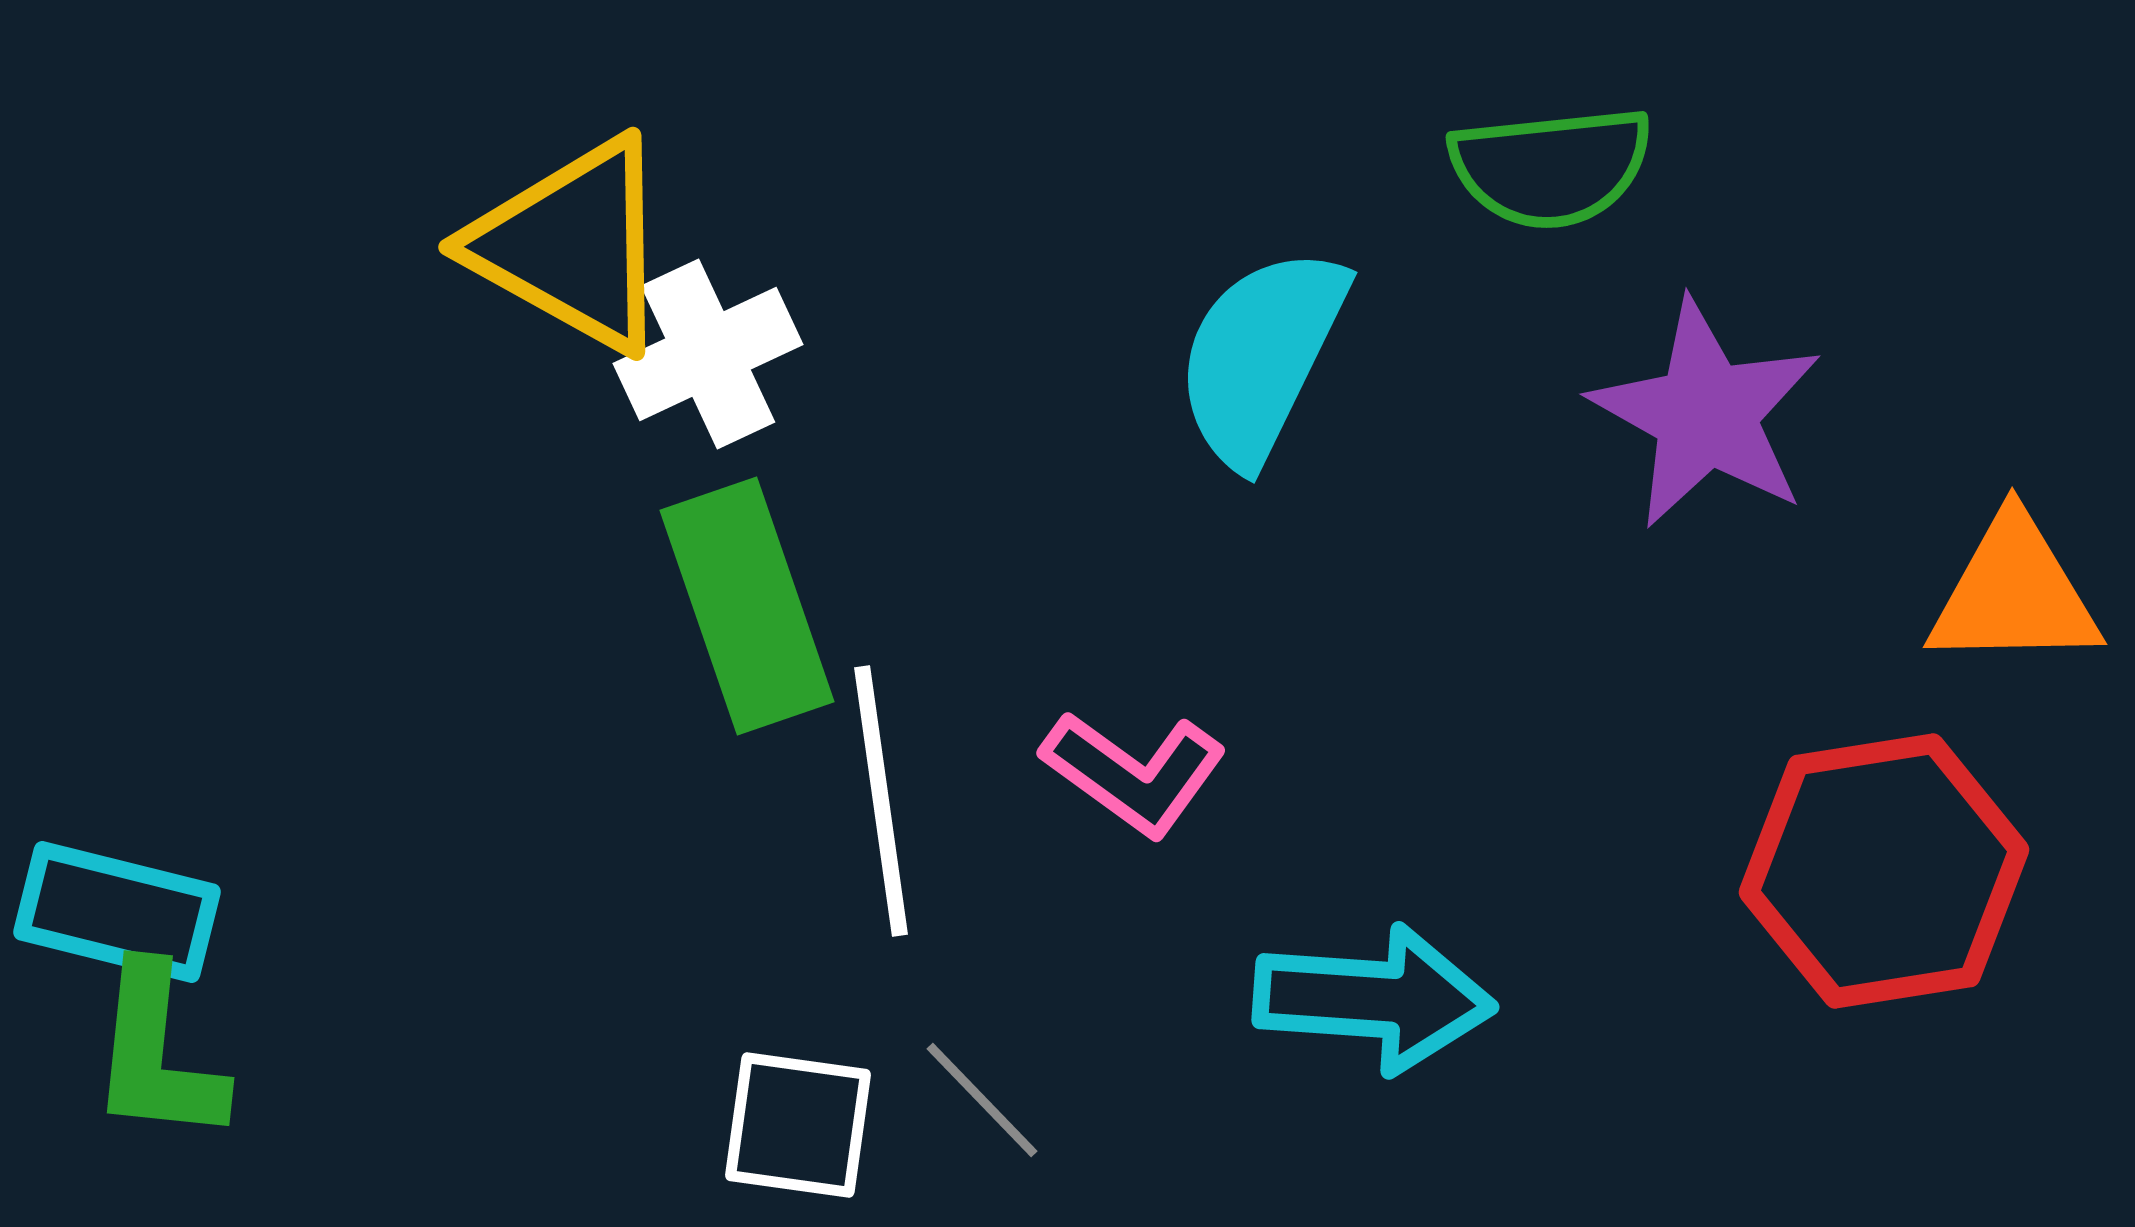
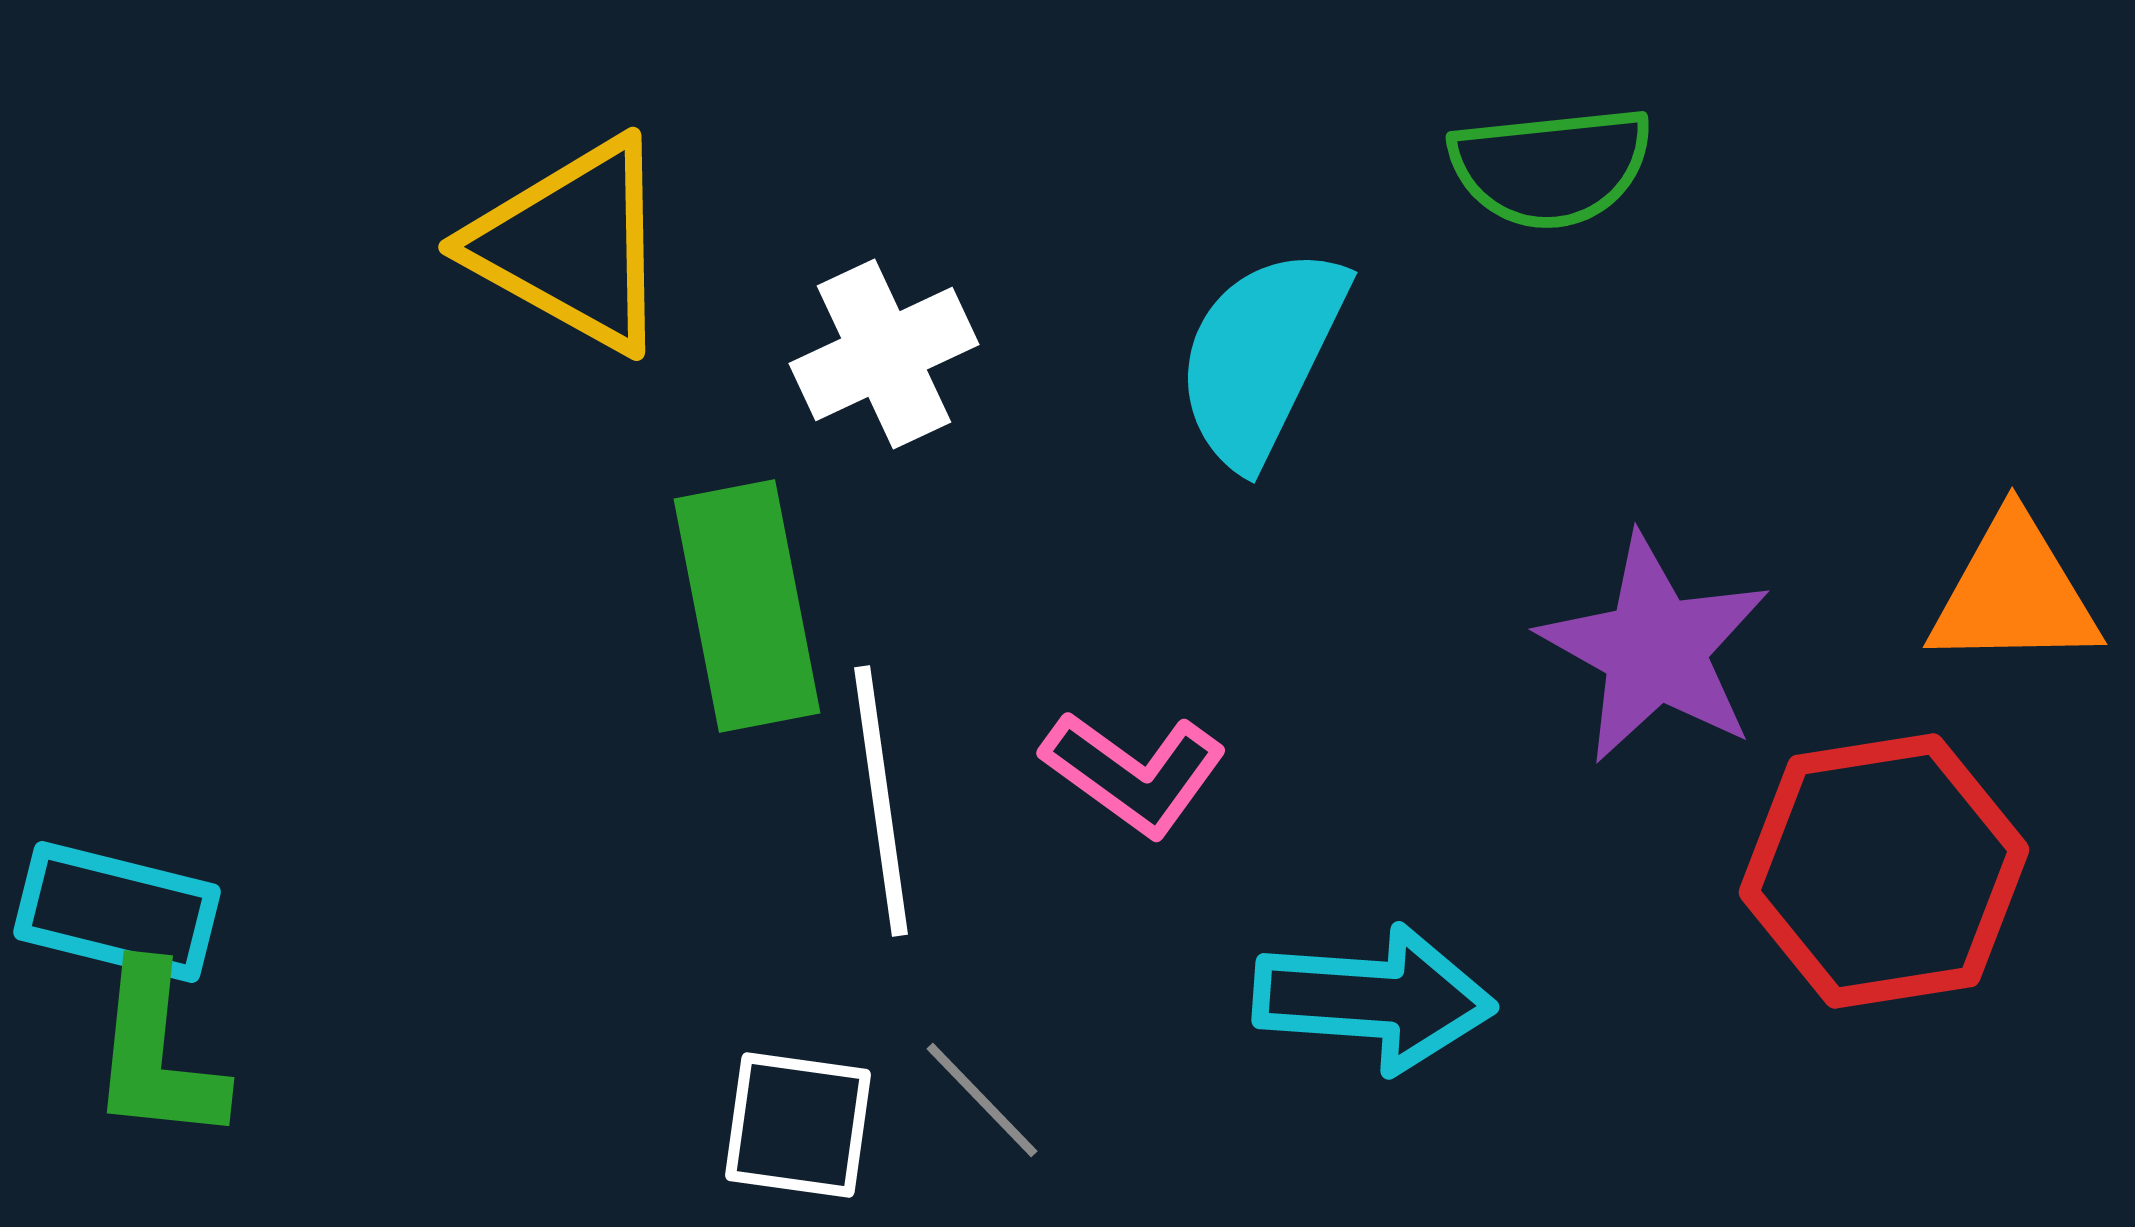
white cross: moved 176 px right
purple star: moved 51 px left, 235 px down
green rectangle: rotated 8 degrees clockwise
